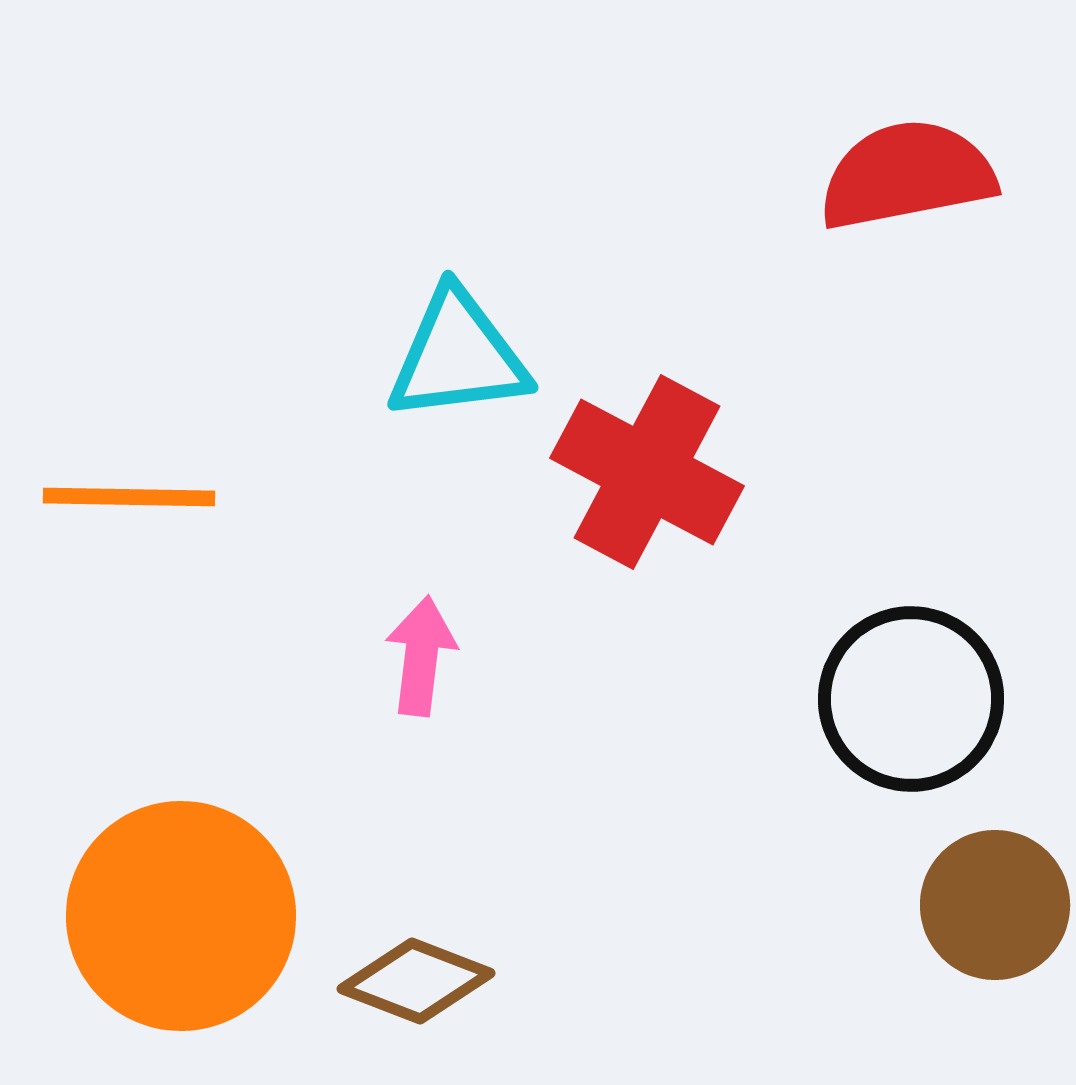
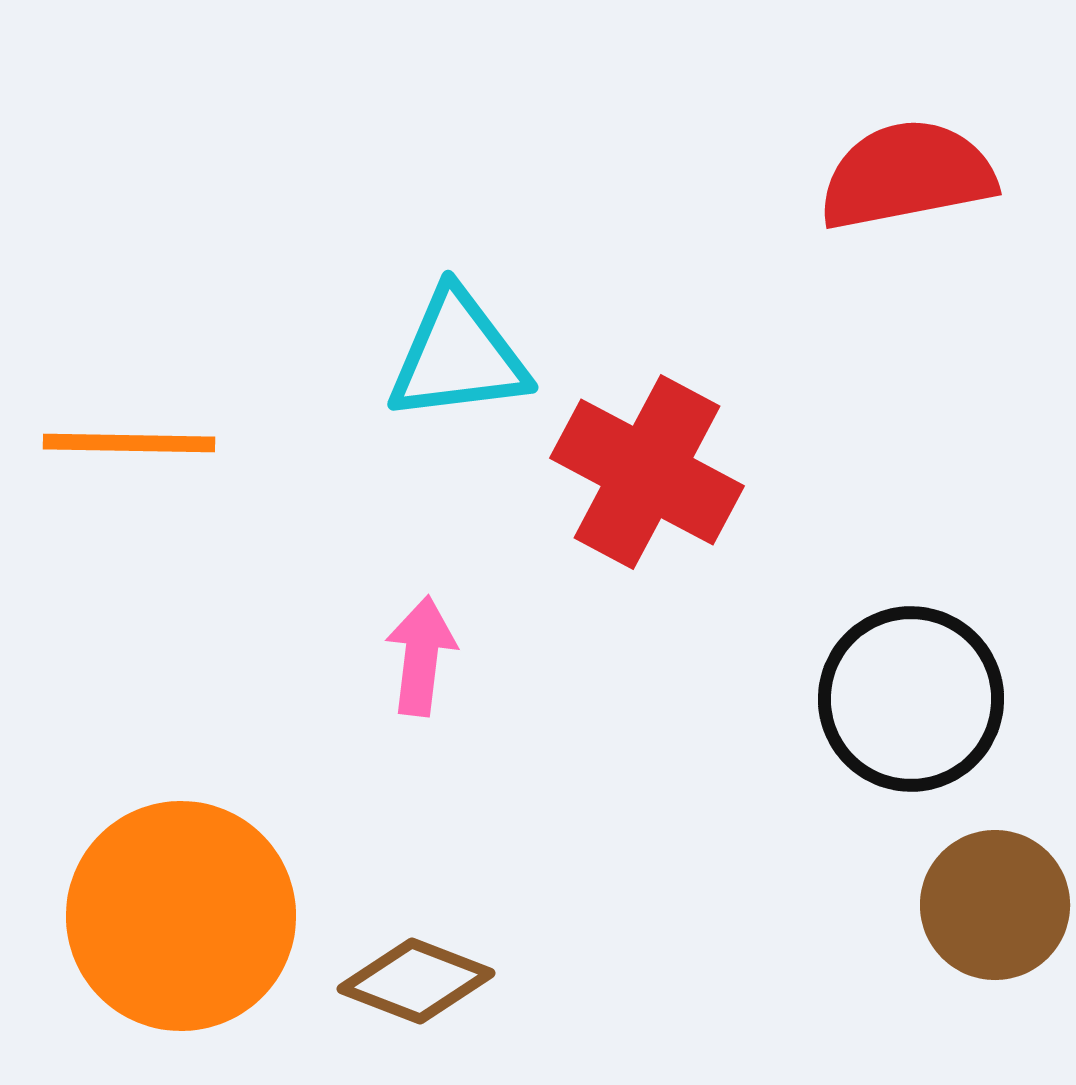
orange line: moved 54 px up
